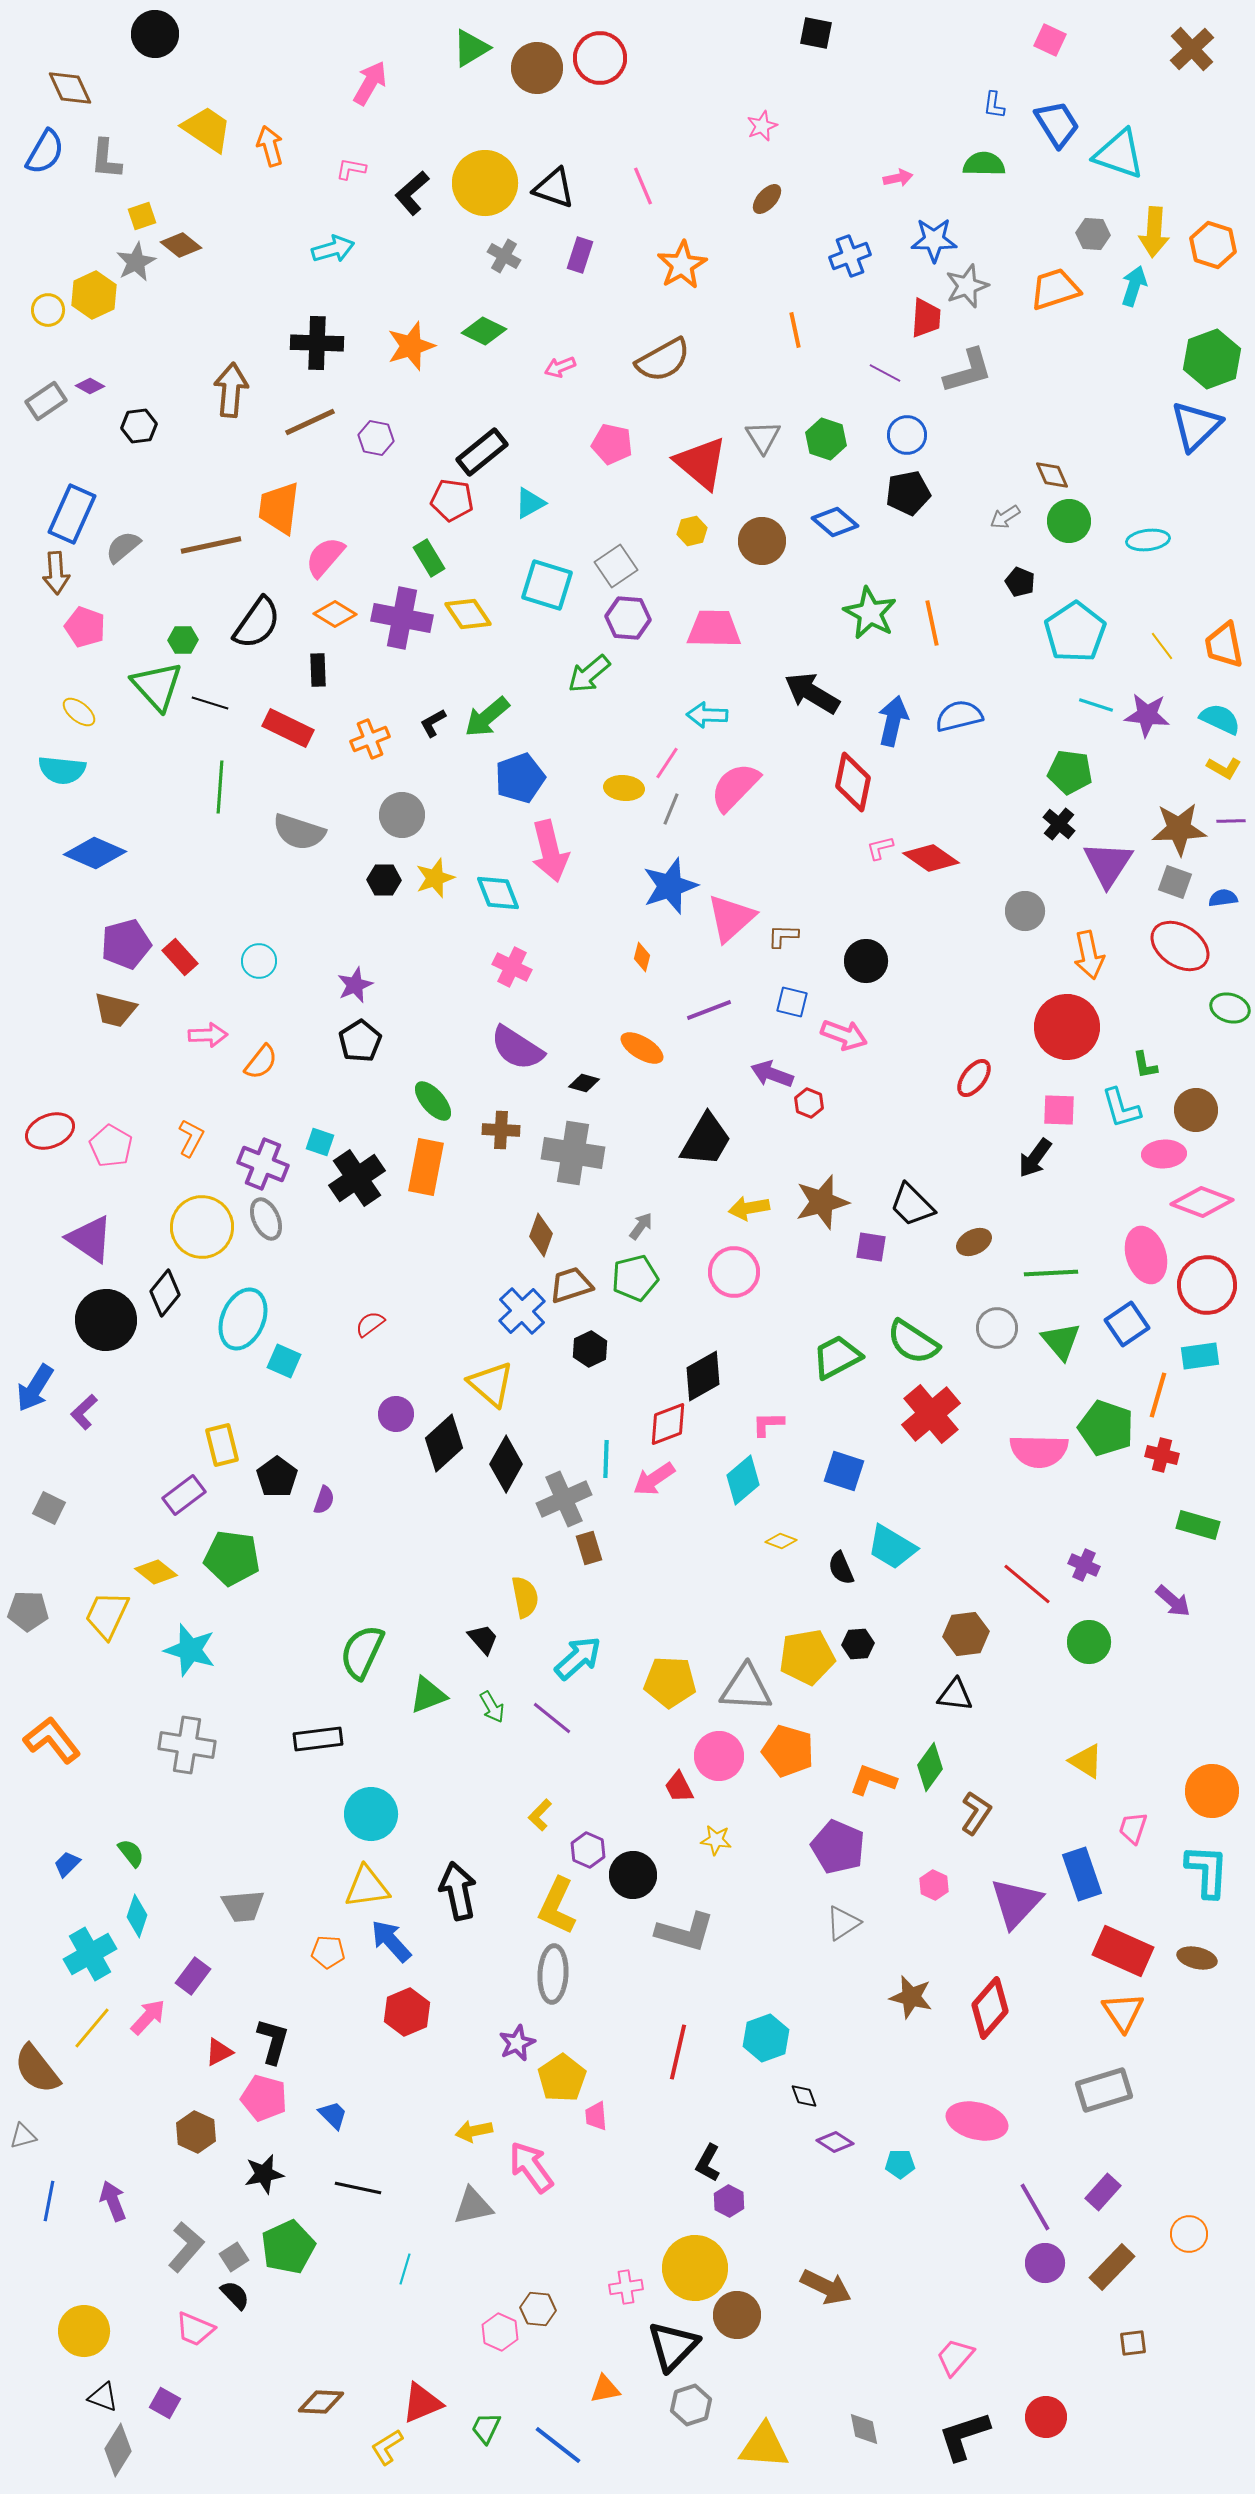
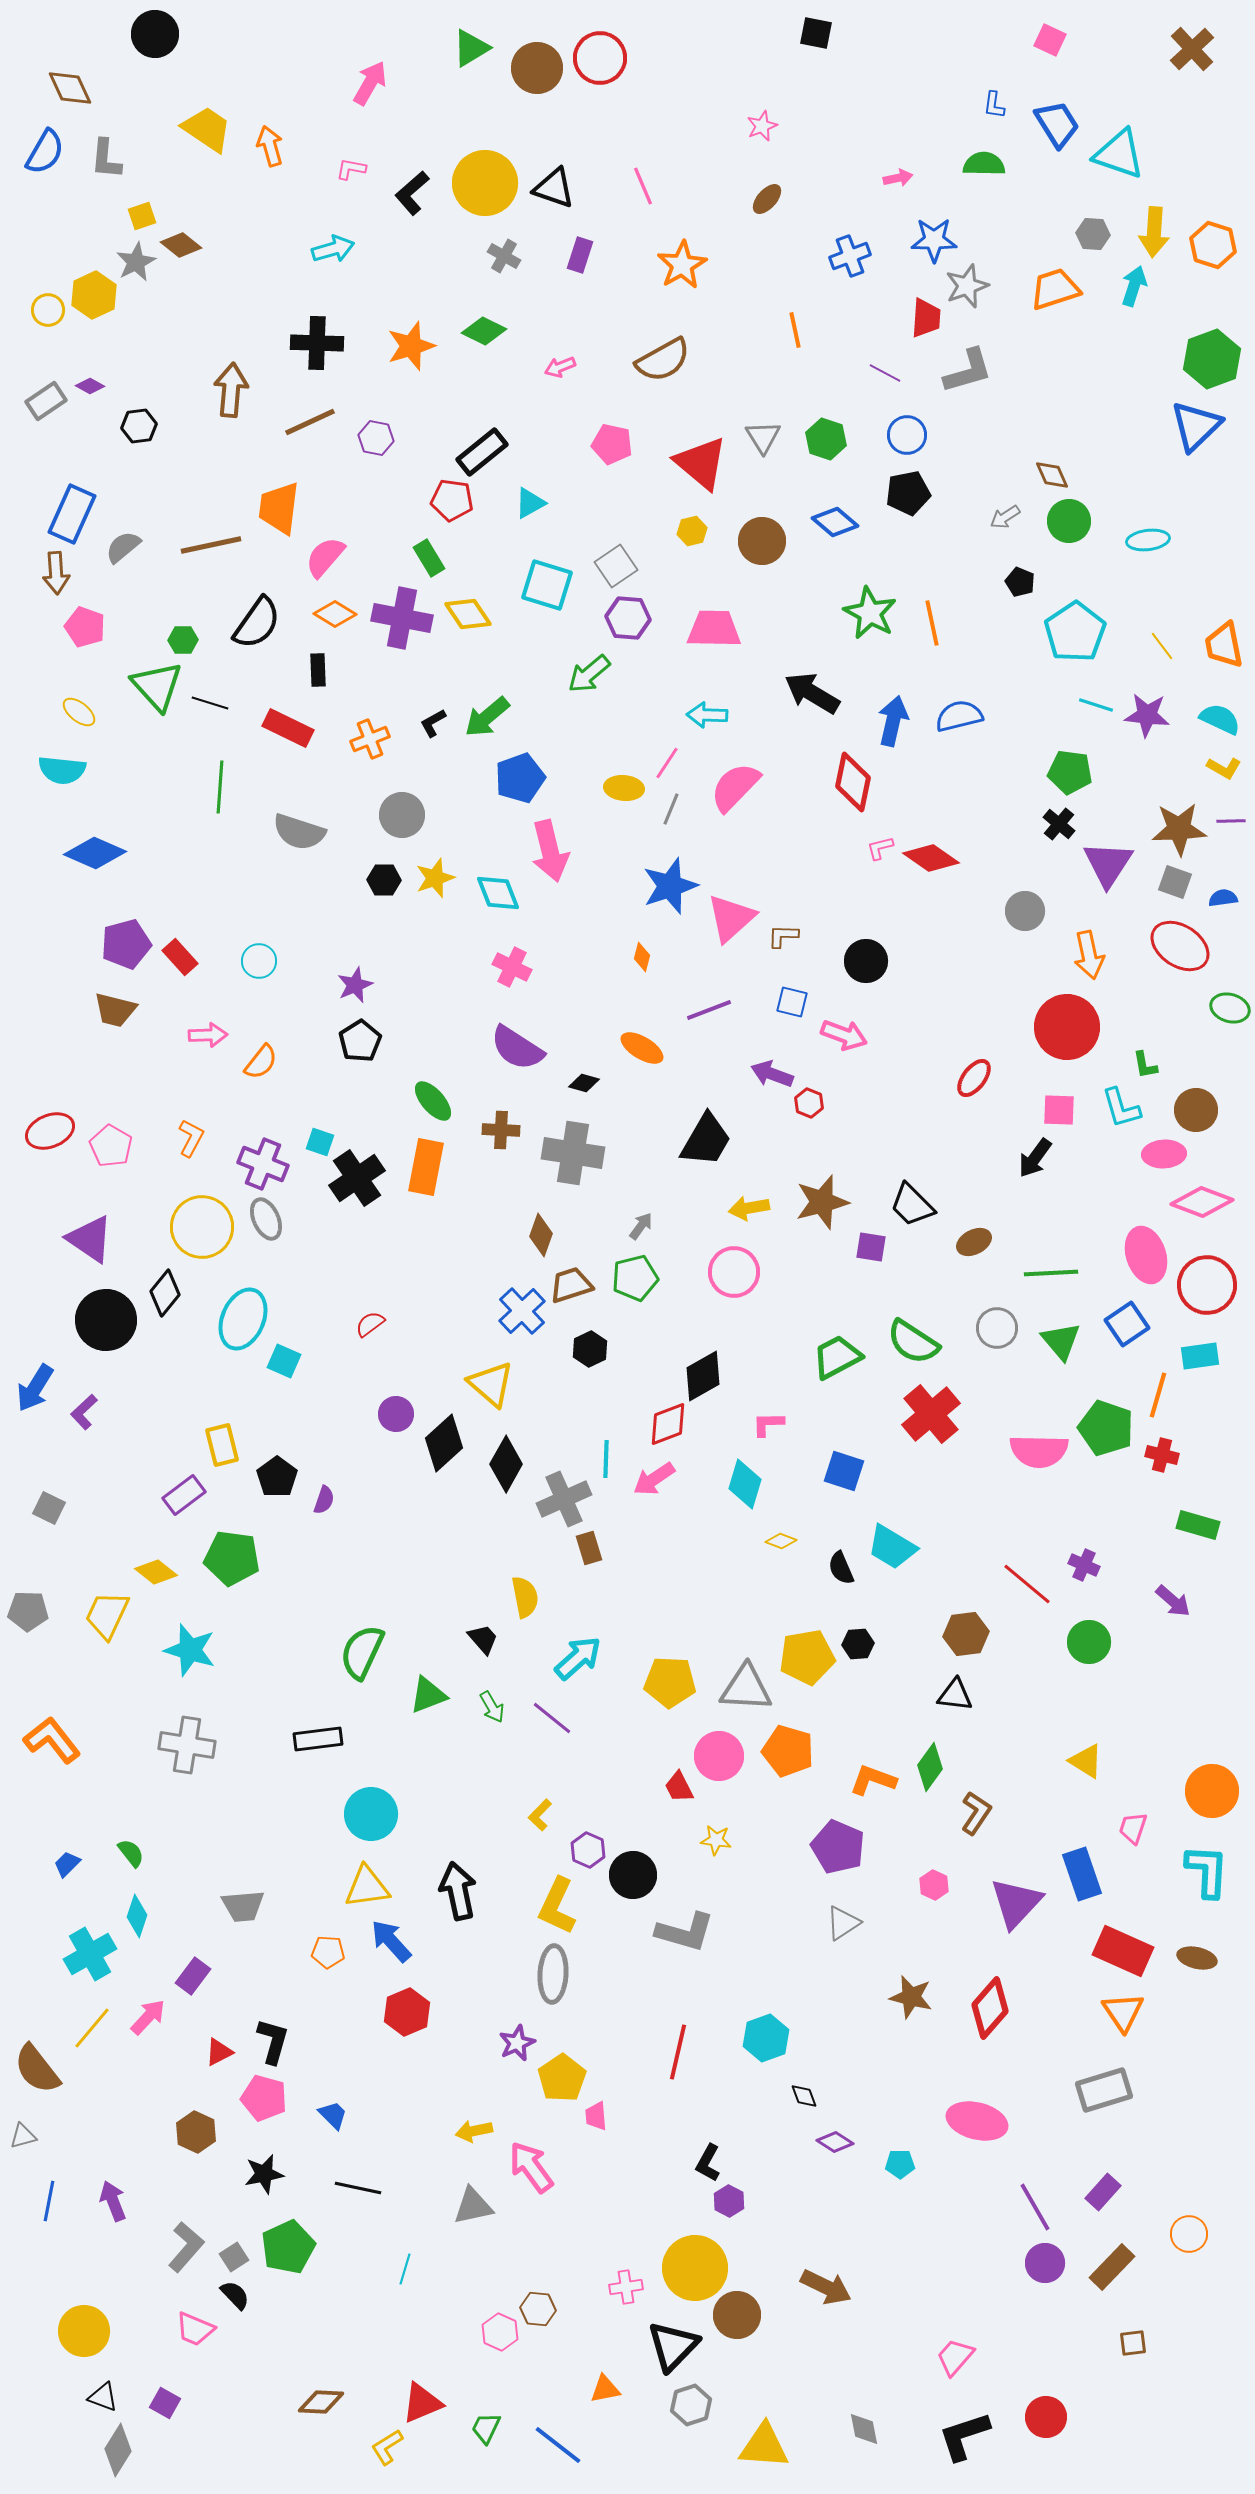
cyan diamond at (743, 1480): moved 2 px right, 4 px down; rotated 33 degrees counterclockwise
